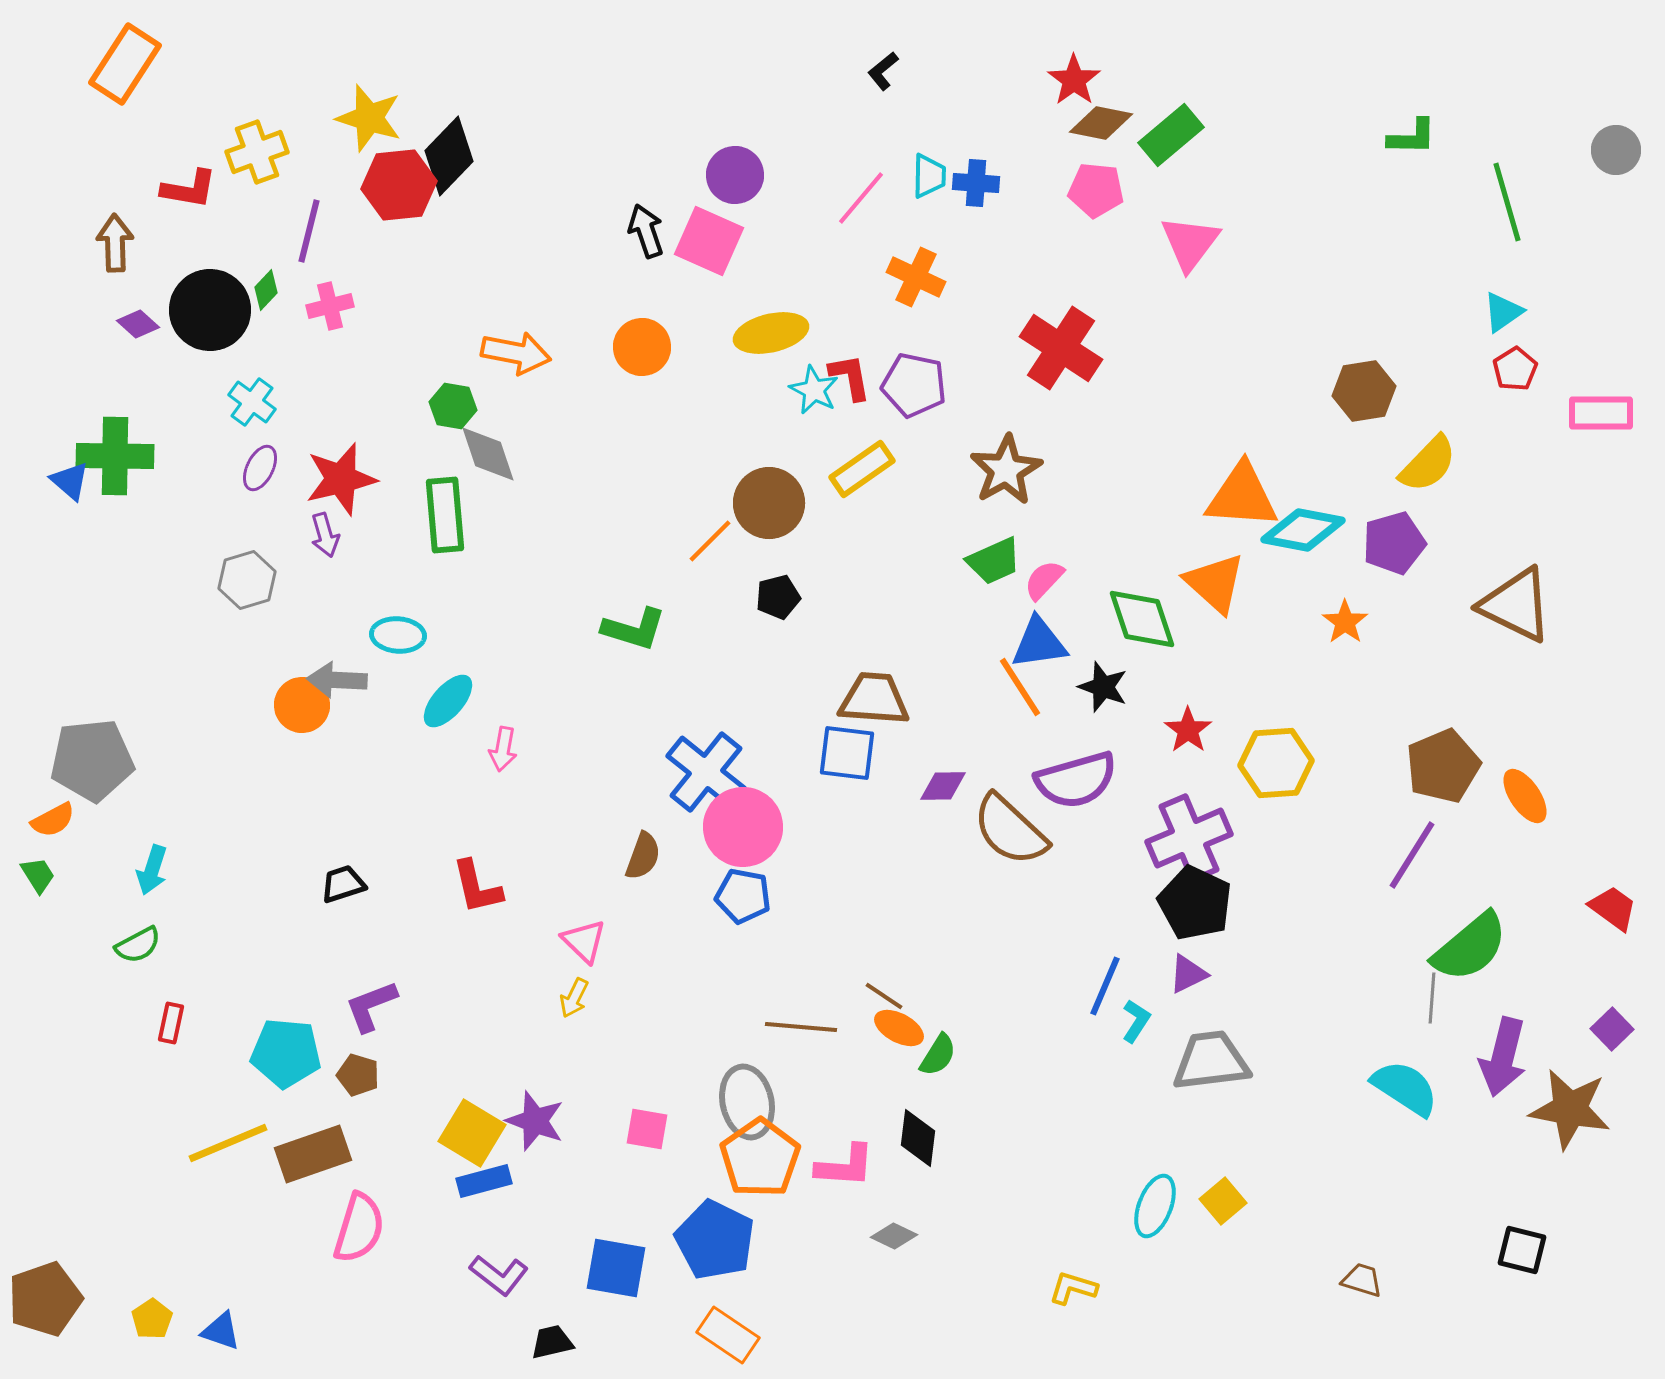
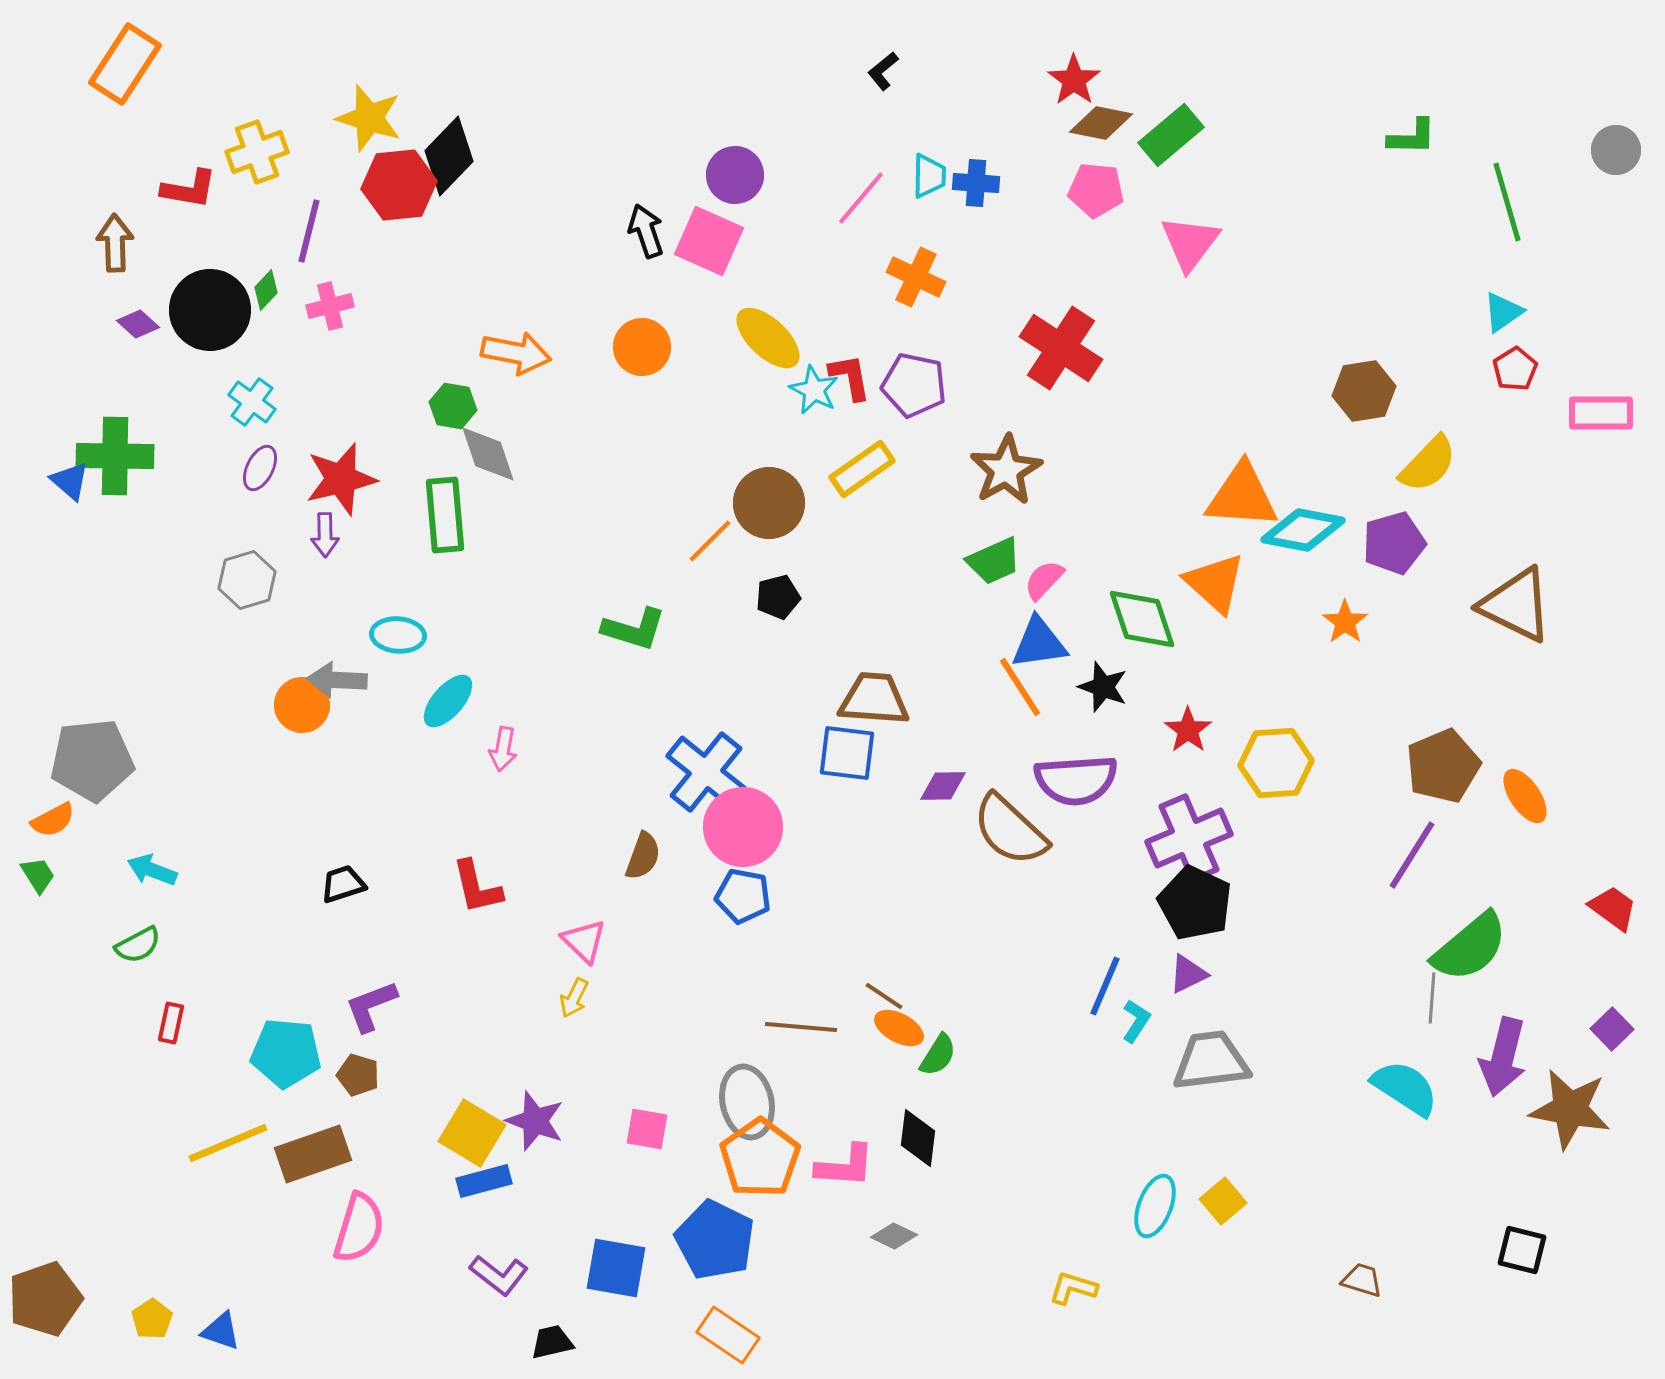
yellow ellipse at (771, 333): moved 3 px left, 5 px down; rotated 56 degrees clockwise
purple arrow at (325, 535): rotated 15 degrees clockwise
purple semicircle at (1076, 780): rotated 12 degrees clockwise
cyan arrow at (152, 870): rotated 93 degrees clockwise
